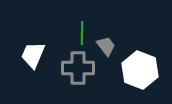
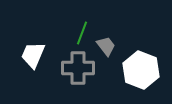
green line: rotated 20 degrees clockwise
white hexagon: moved 1 px right
